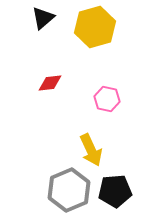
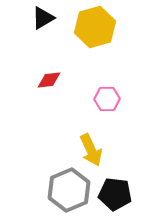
black triangle: rotated 10 degrees clockwise
red diamond: moved 1 px left, 3 px up
pink hexagon: rotated 15 degrees counterclockwise
black pentagon: moved 3 px down; rotated 12 degrees clockwise
